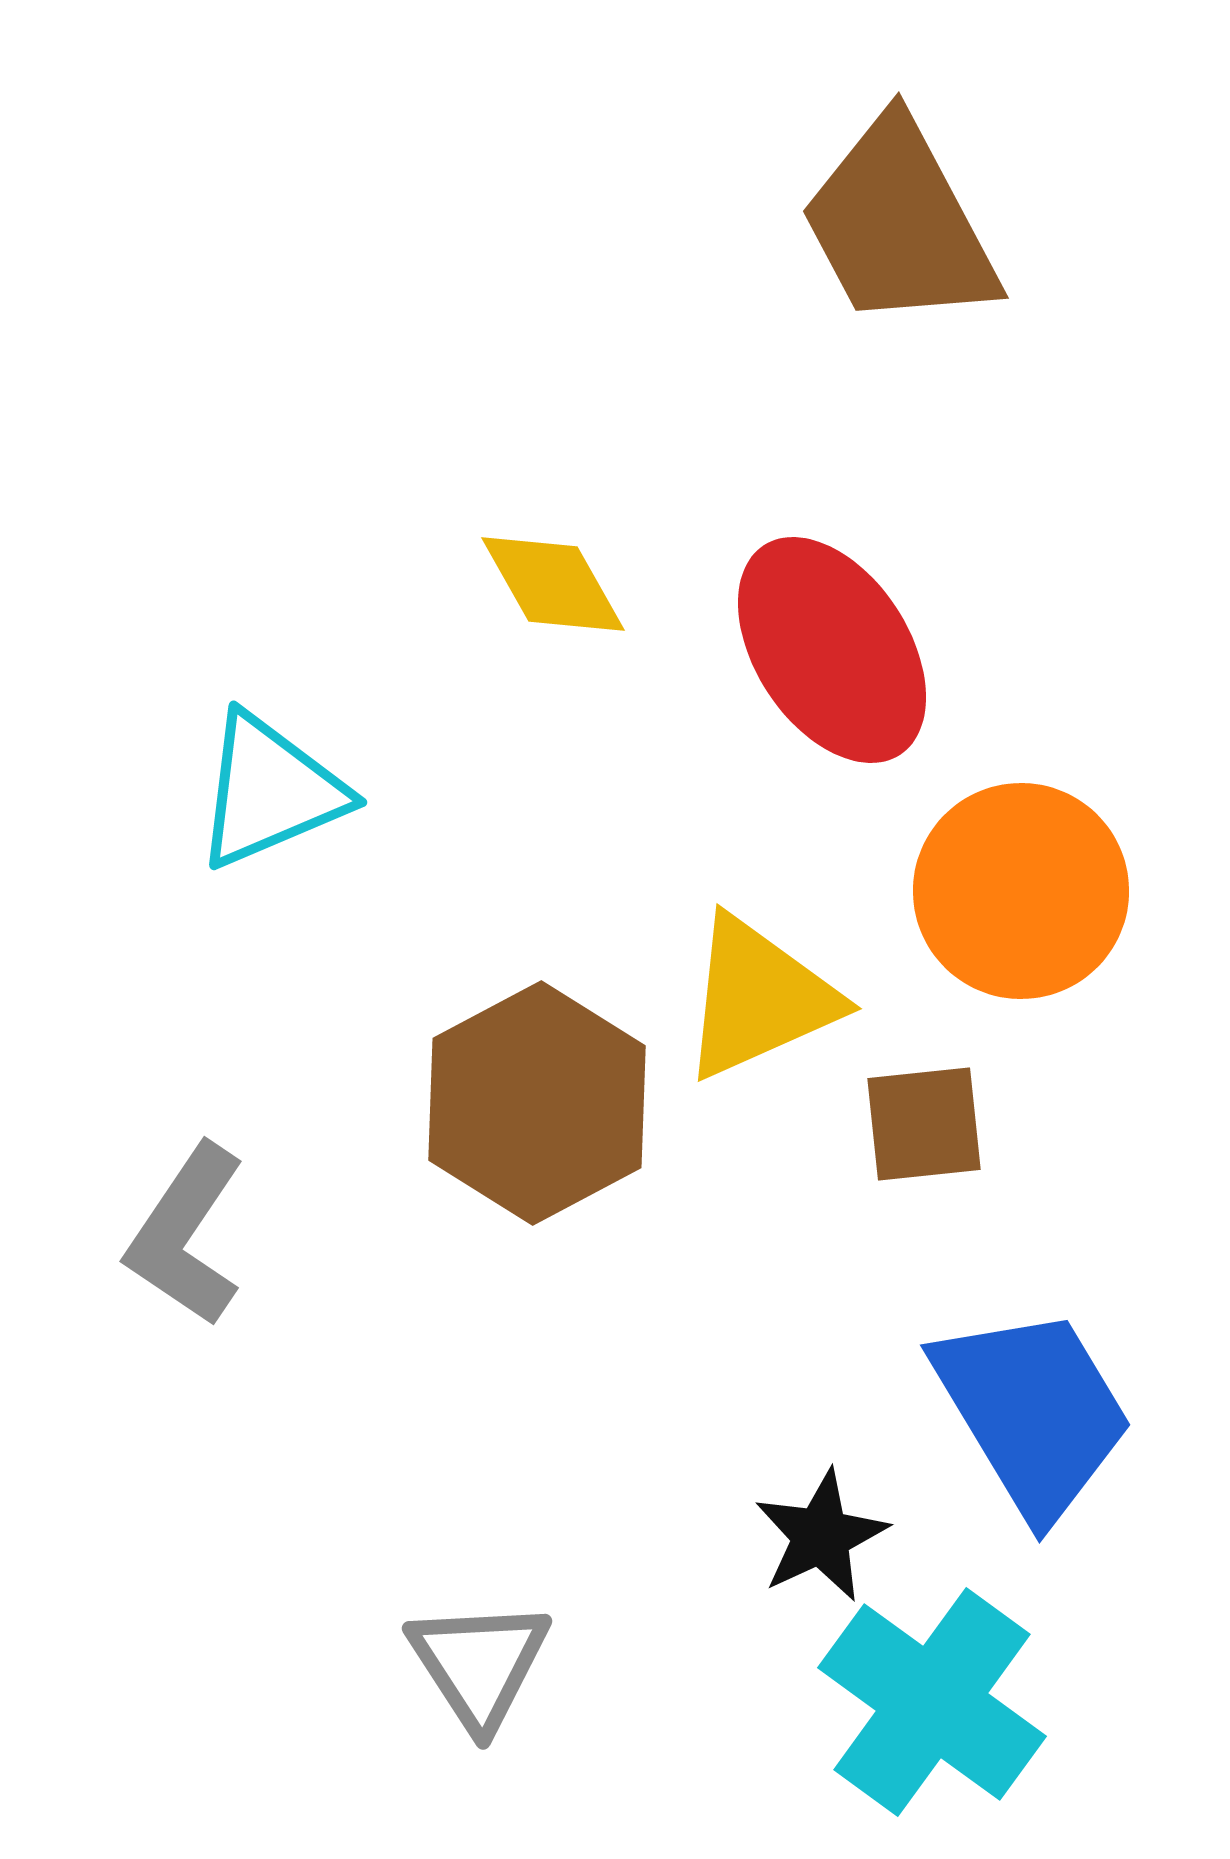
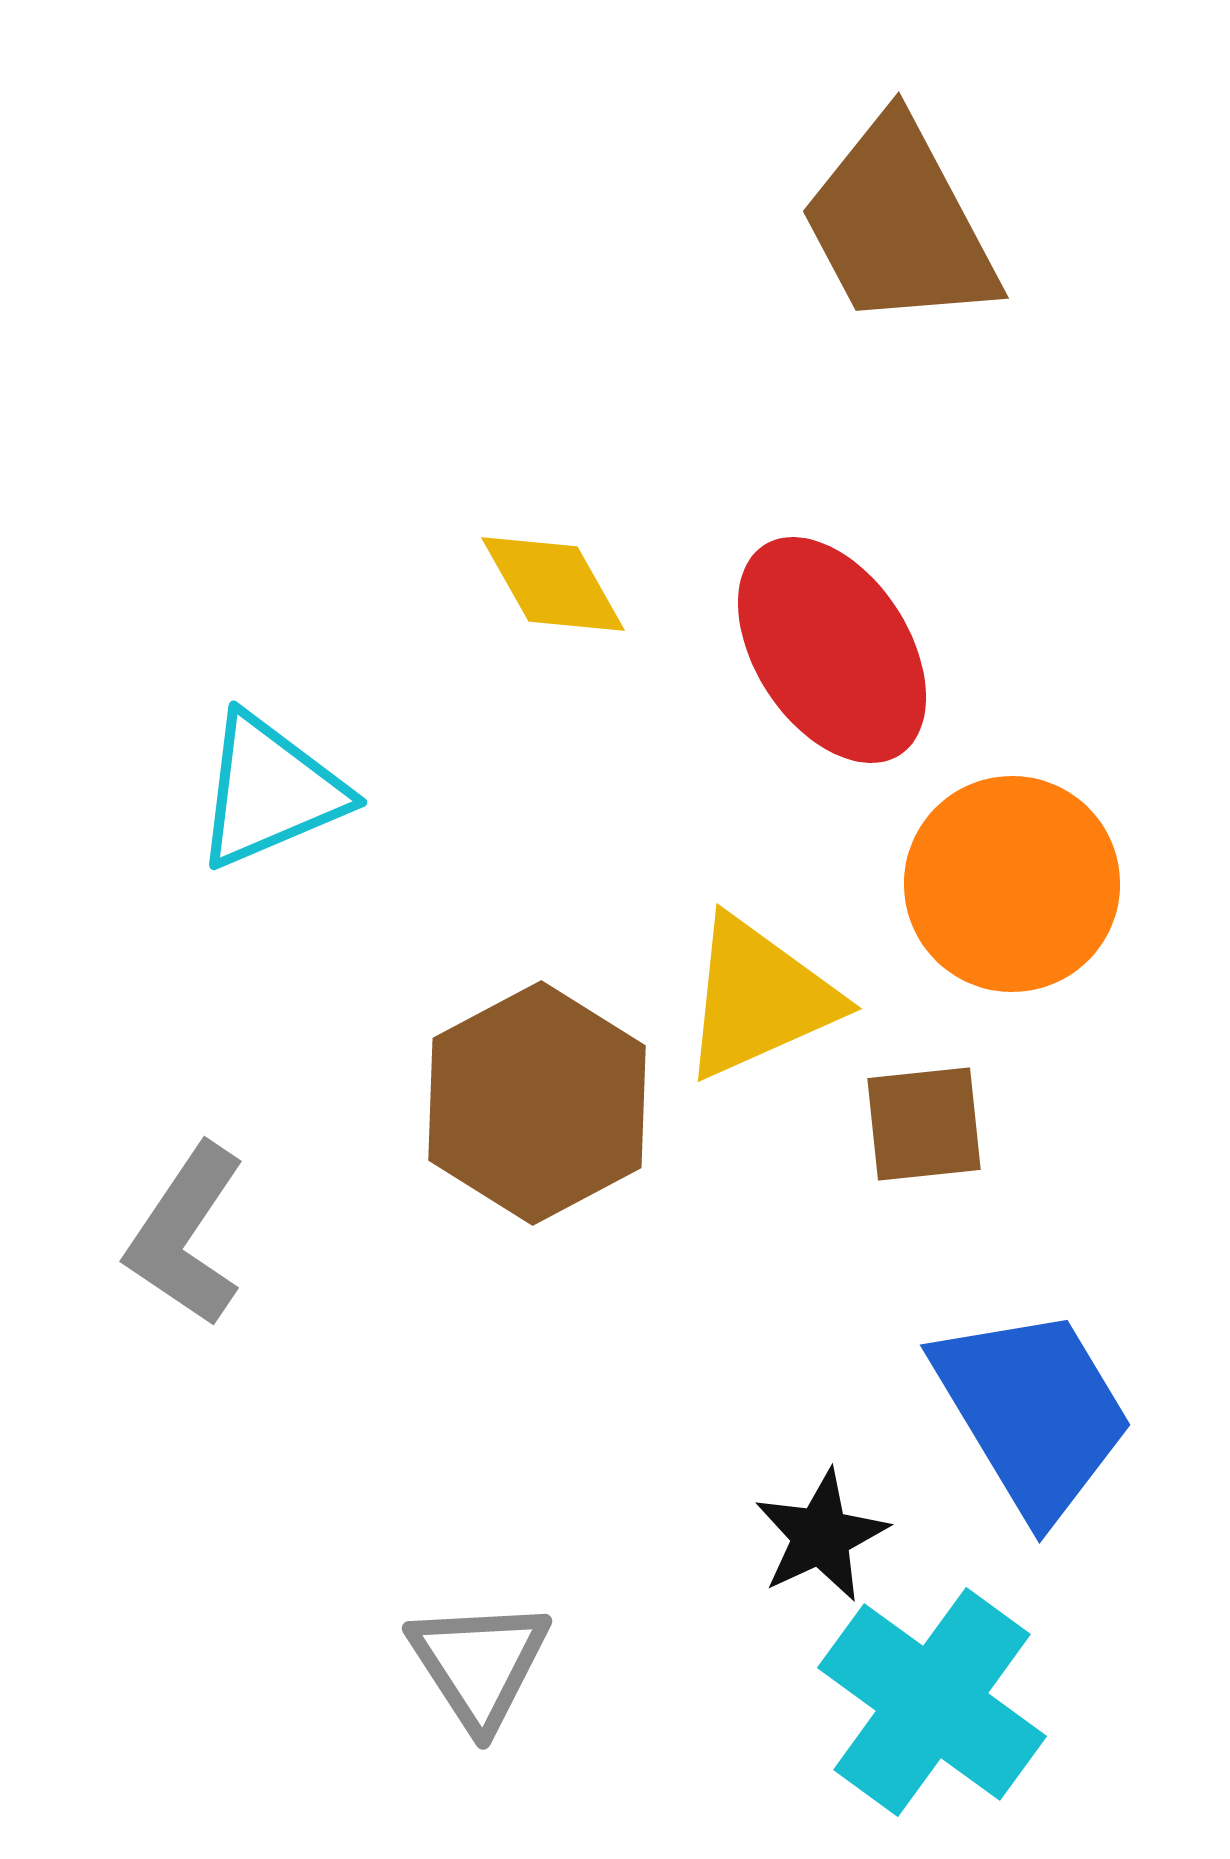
orange circle: moved 9 px left, 7 px up
